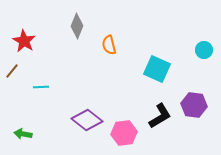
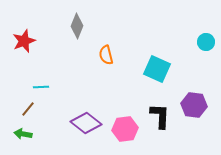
red star: rotated 20 degrees clockwise
orange semicircle: moved 3 px left, 10 px down
cyan circle: moved 2 px right, 8 px up
brown line: moved 16 px right, 38 px down
black L-shape: rotated 56 degrees counterclockwise
purple diamond: moved 1 px left, 3 px down
pink hexagon: moved 1 px right, 4 px up
